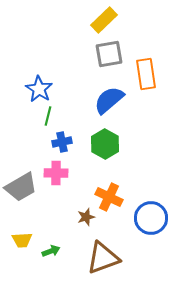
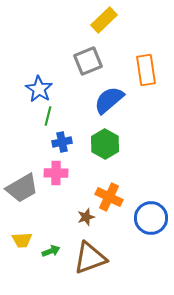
gray square: moved 21 px left, 7 px down; rotated 12 degrees counterclockwise
orange rectangle: moved 4 px up
gray trapezoid: moved 1 px right, 1 px down
brown triangle: moved 13 px left
